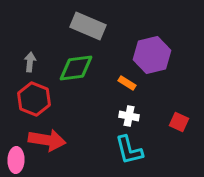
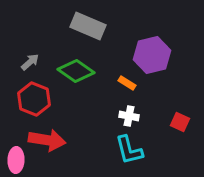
gray arrow: rotated 42 degrees clockwise
green diamond: moved 3 px down; rotated 42 degrees clockwise
red square: moved 1 px right
